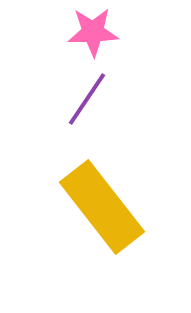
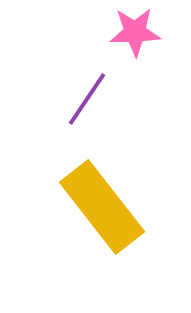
pink star: moved 42 px right
